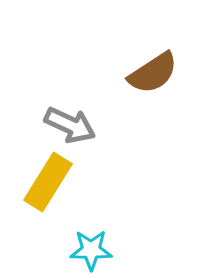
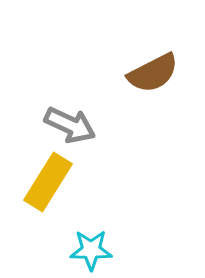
brown semicircle: rotated 6 degrees clockwise
